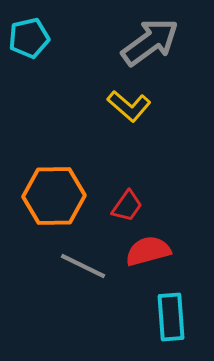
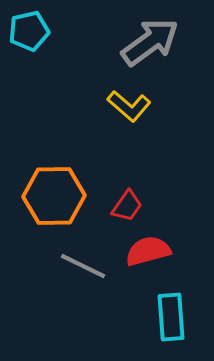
cyan pentagon: moved 7 px up
